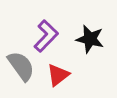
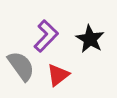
black star: rotated 16 degrees clockwise
